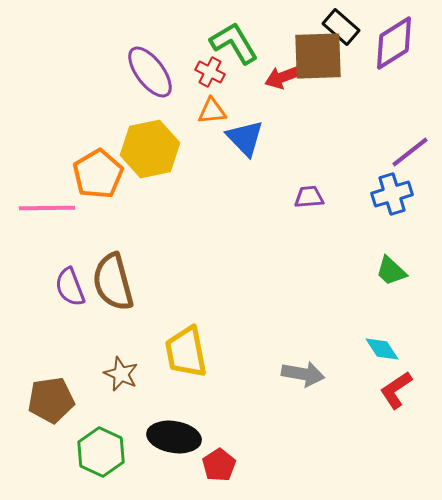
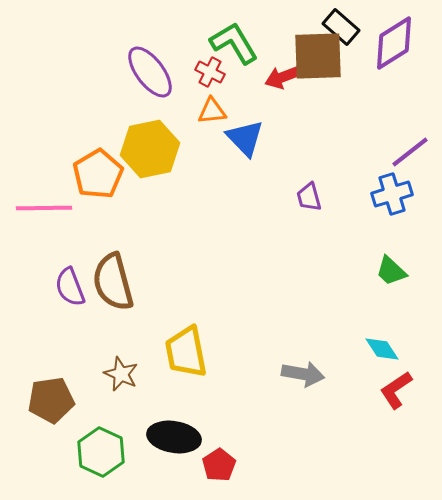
purple trapezoid: rotated 100 degrees counterclockwise
pink line: moved 3 px left
